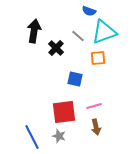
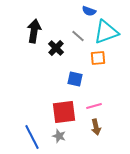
cyan triangle: moved 2 px right
